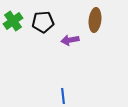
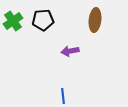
black pentagon: moved 2 px up
purple arrow: moved 11 px down
